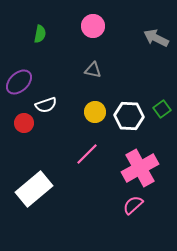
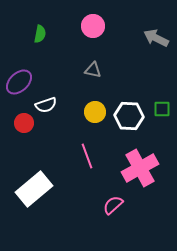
green square: rotated 36 degrees clockwise
pink line: moved 2 px down; rotated 65 degrees counterclockwise
pink semicircle: moved 20 px left
